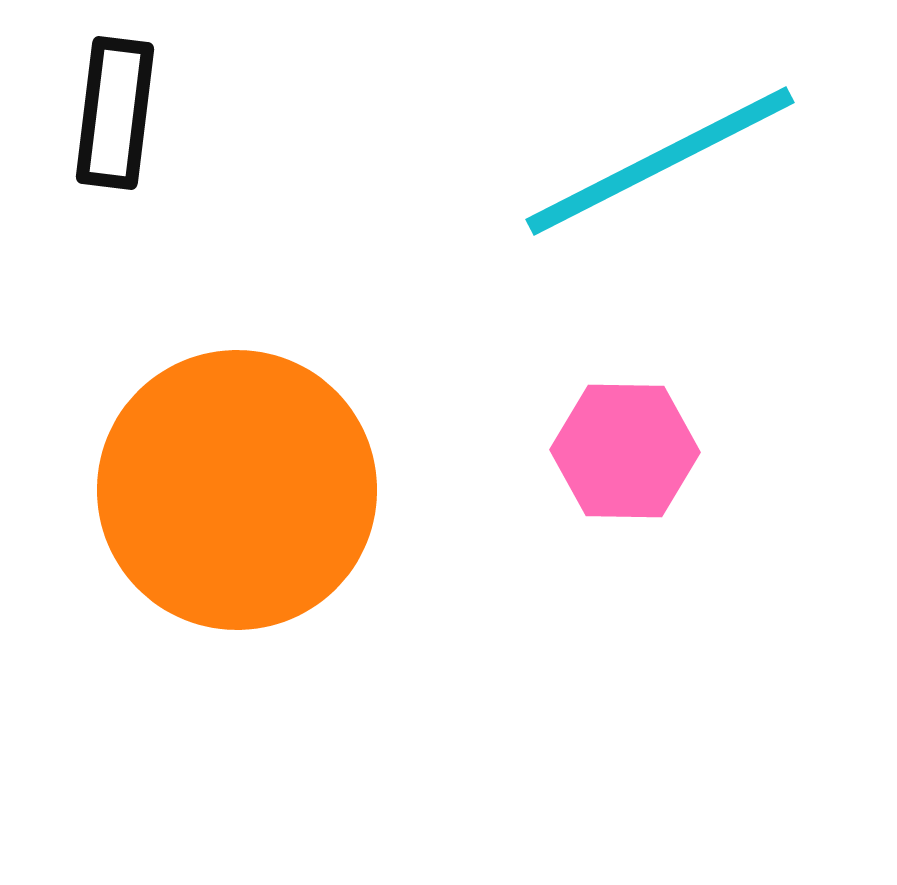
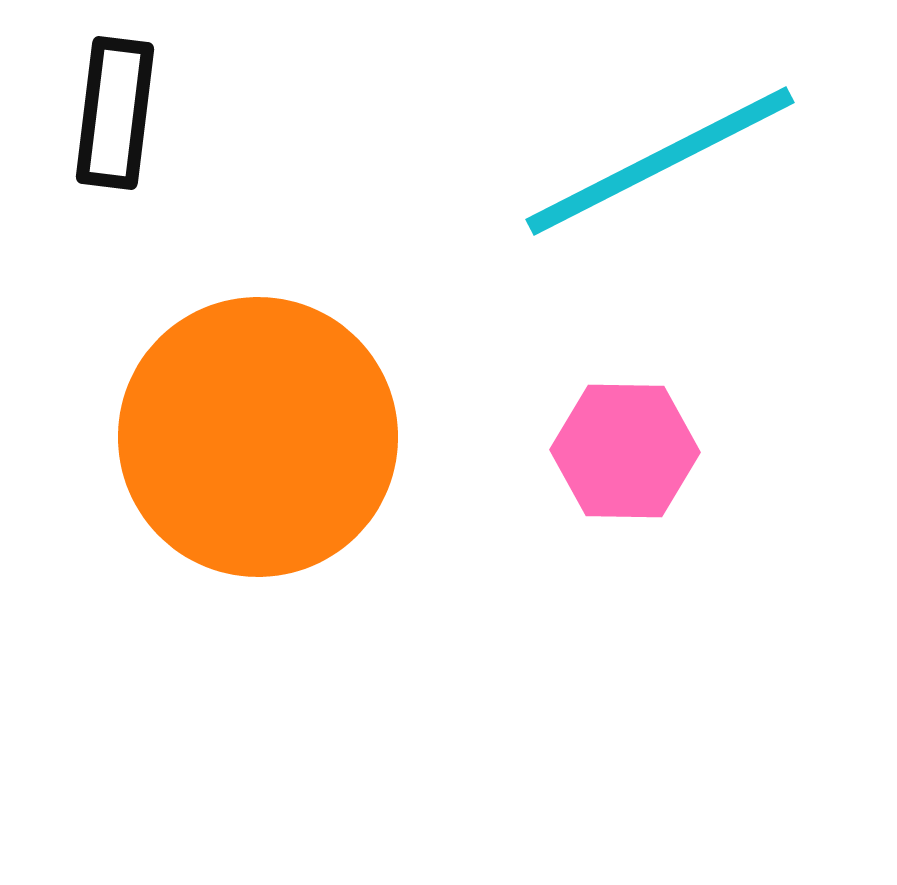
orange circle: moved 21 px right, 53 px up
